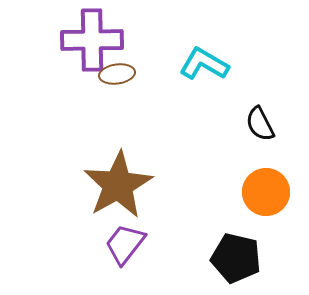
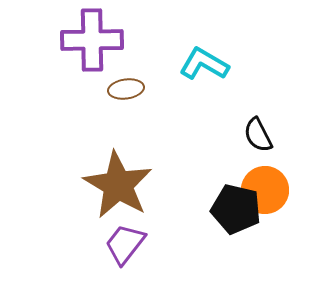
brown ellipse: moved 9 px right, 15 px down
black semicircle: moved 2 px left, 11 px down
brown star: rotated 12 degrees counterclockwise
orange circle: moved 1 px left, 2 px up
black pentagon: moved 49 px up
